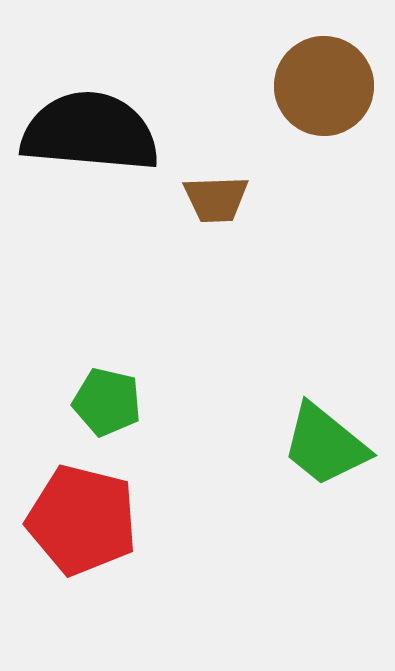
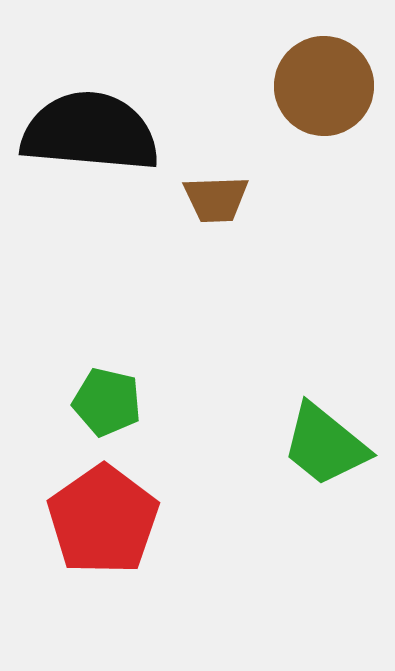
red pentagon: moved 21 px right; rotated 23 degrees clockwise
